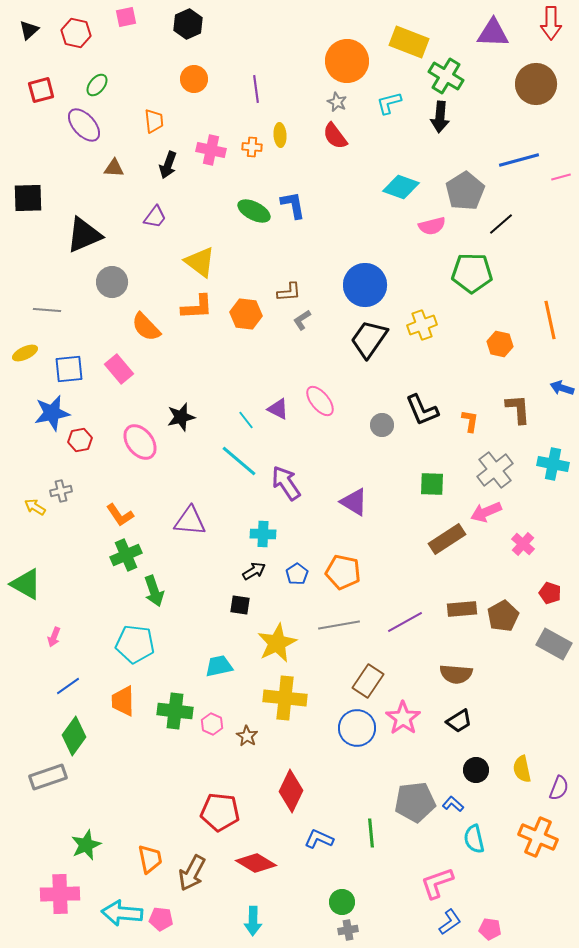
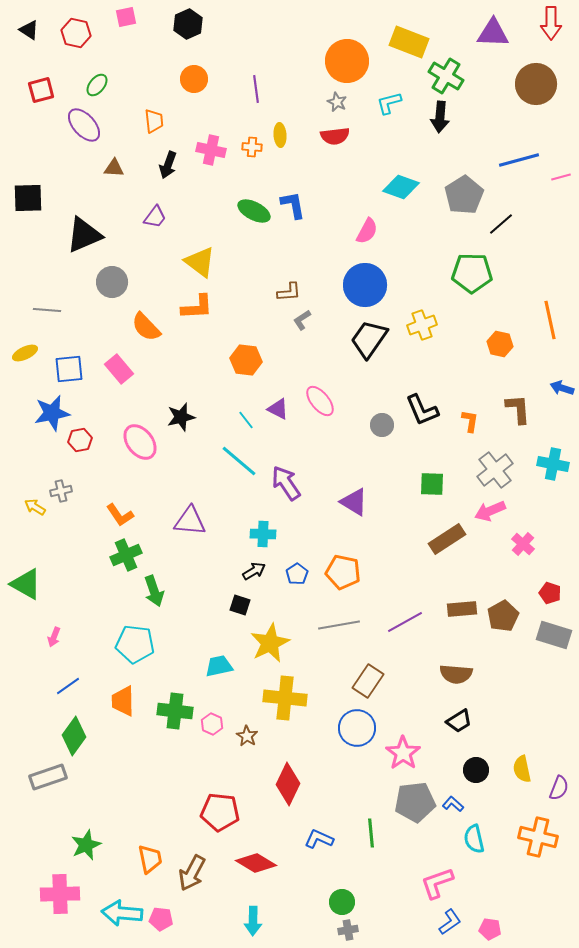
black triangle at (29, 30): rotated 45 degrees counterclockwise
red semicircle at (335, 136): rotated 60 degrees counterclockwise
gray pentagon at (465, 191): moved 1 px left, 4 px down
pink semicircle at (432, 226): moved 65 px left, 5 px down; rotated 48 degrees counterclockwise
orange hexagon at (246, 314): moved 46 px down
pink arrow at (486, 512): moved 4 px right, 1 px up
black square at (240, 605): rotated 10 degrees clockwise
yellow star at (277, 643): moved 7 px left
gray rectangle at (554, 644): moved 9 px up; rotated 12 degrees counterclockwise
pink star at (403, 718): moved 35 px down
red diamond at (291, 791): moved 3 px left, 7 px up
orange cross at (538, 837): rotated 9 degrees counterclockwise
